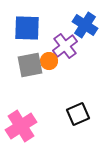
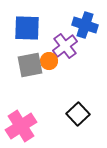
blue cross: rotated 15 degrees counterclockwise
black square: rotated 20 degrees counterclockwise
